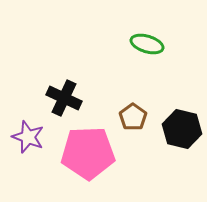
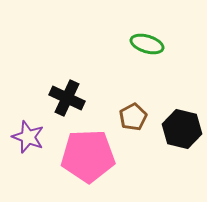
black cross: moved 3 px right
brown pentagon: rotated 8 degrees clockwise
pink pentagon: moved 3 px down
